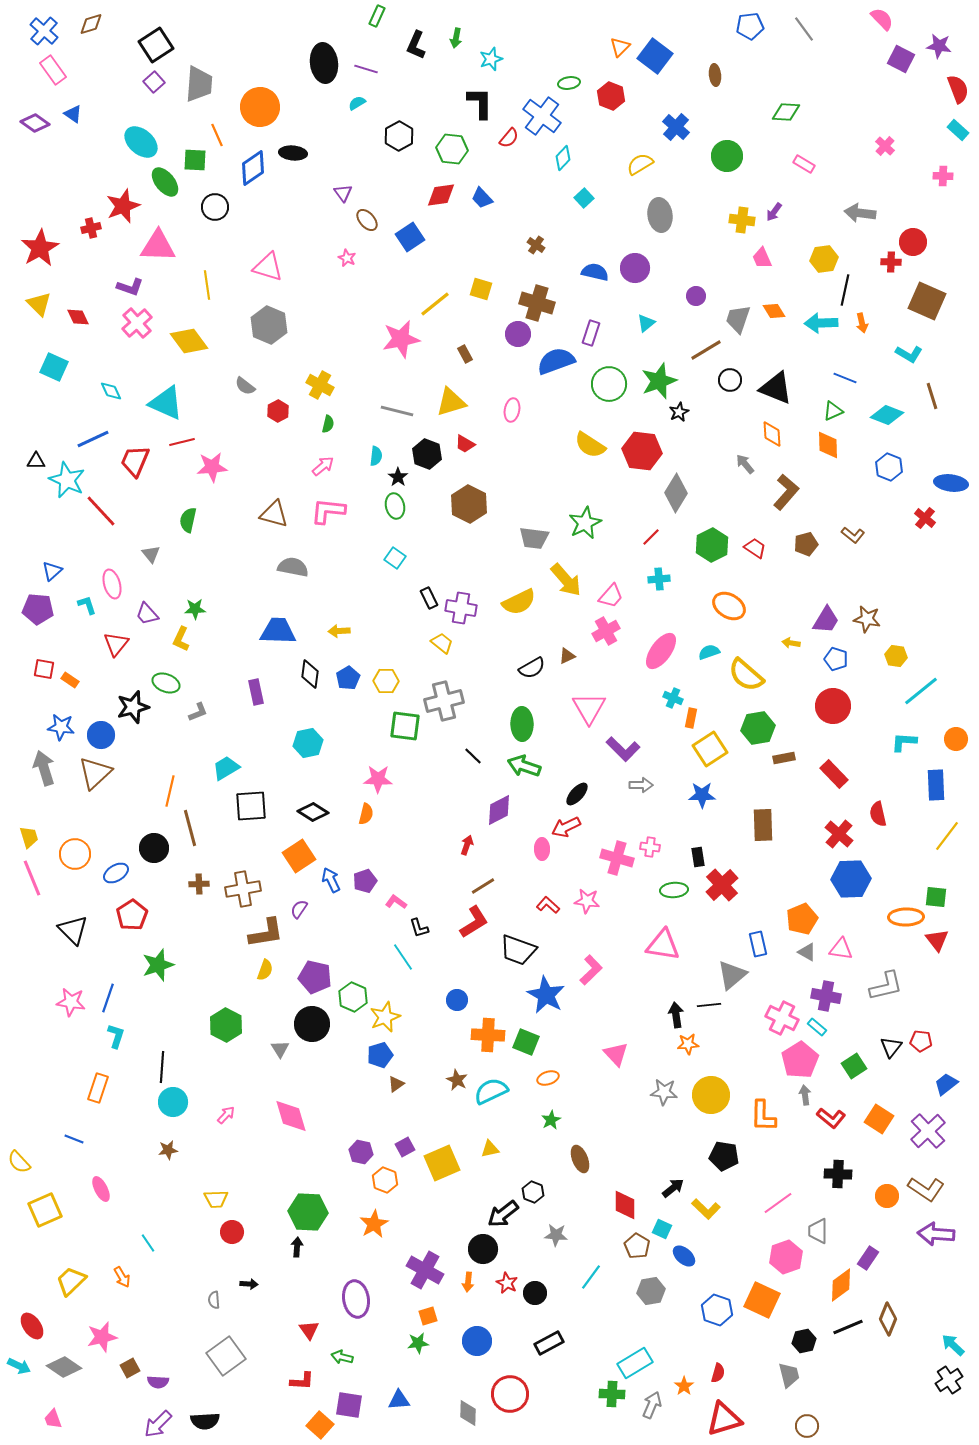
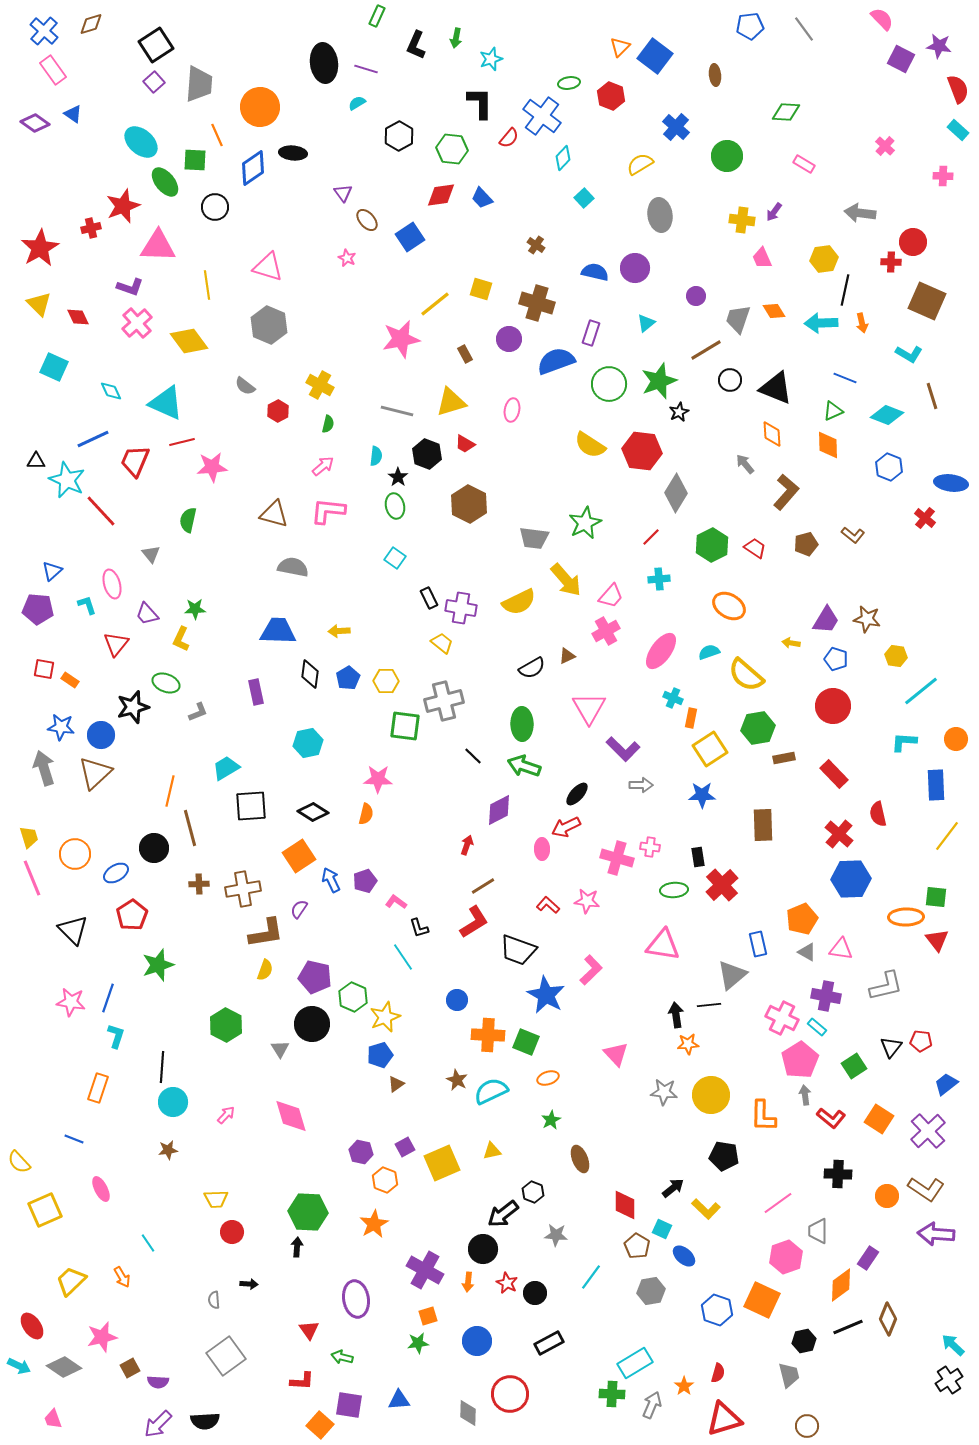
purple circle at (518, 334): moved 9 px left, 5 px down
yellow triangle at (490, 1149): moved 2 px right, 2 px down
